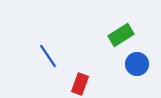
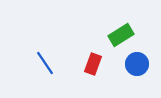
blue line: moved 3 px left, 7 px down
red rectangle: moved 13 px right, 20 px up
